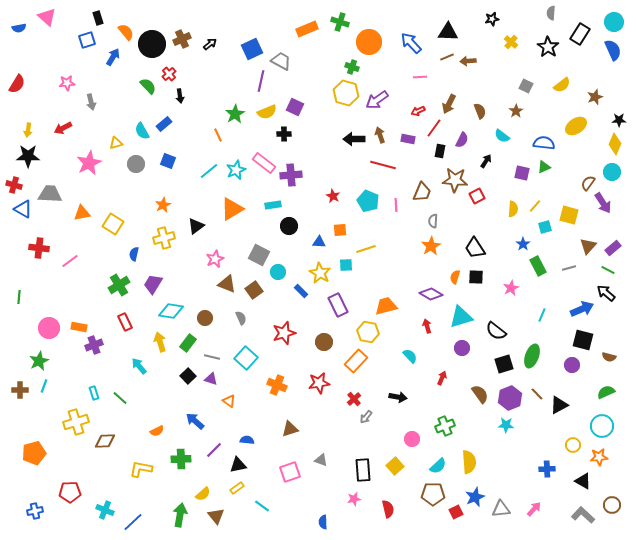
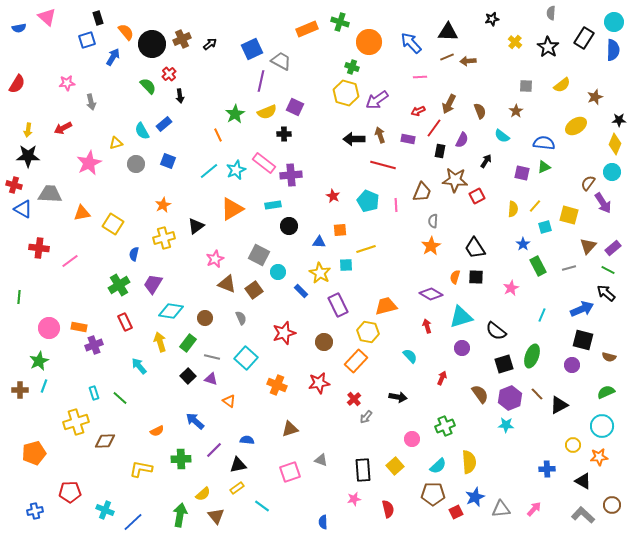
black rectangle at (580, 34): moved 4 px right, 4 px down
yellow cross at (511, 42): moved 4 px right
blue semicircle at (613, 50): rotated 25 degrees clockwise
gray square at (526, 86): rotated 24 degrees counterclockwise
